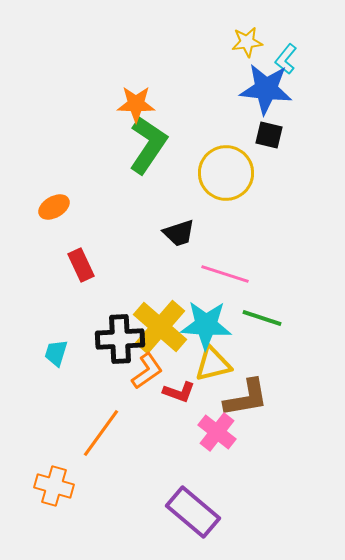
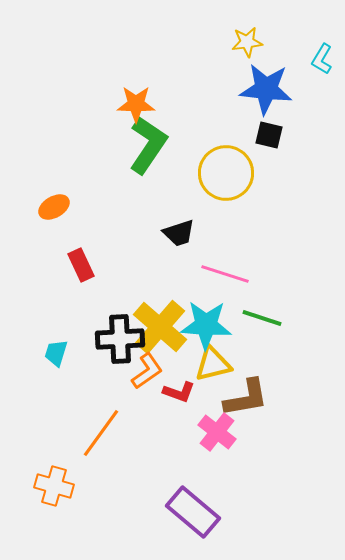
cyan L-shape: moved 36 px right; rotated 8 degrees counterclockwise
